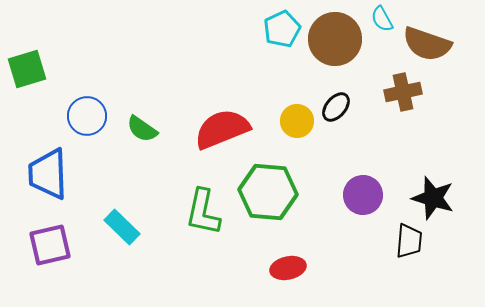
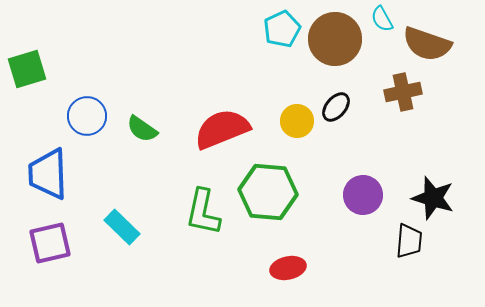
purple square: moved 2 px up
